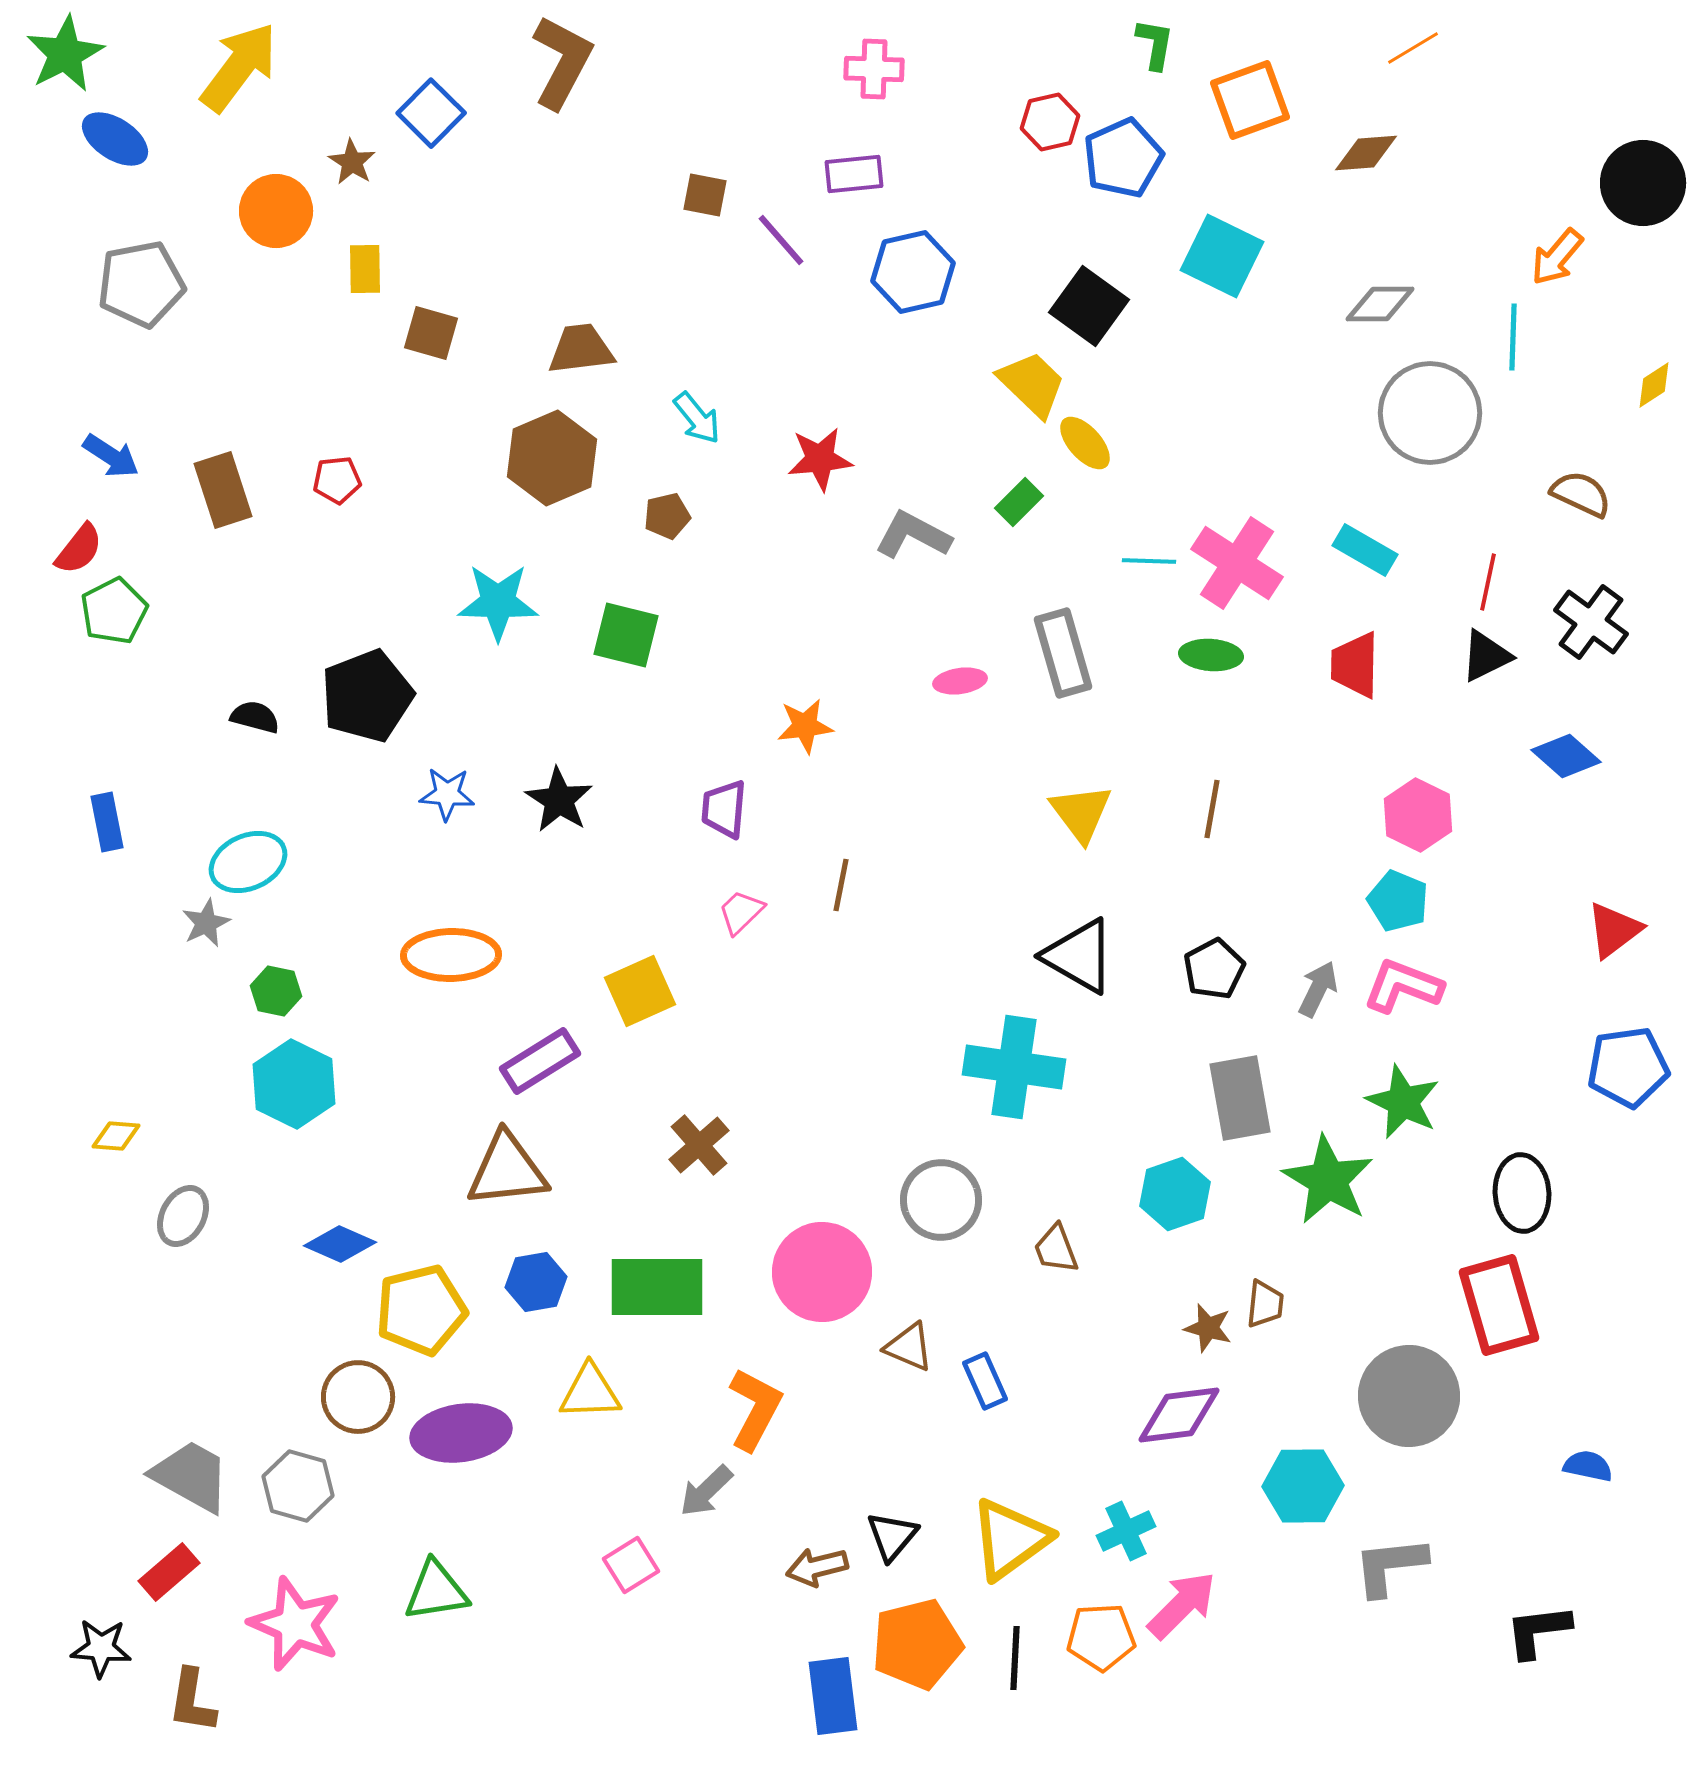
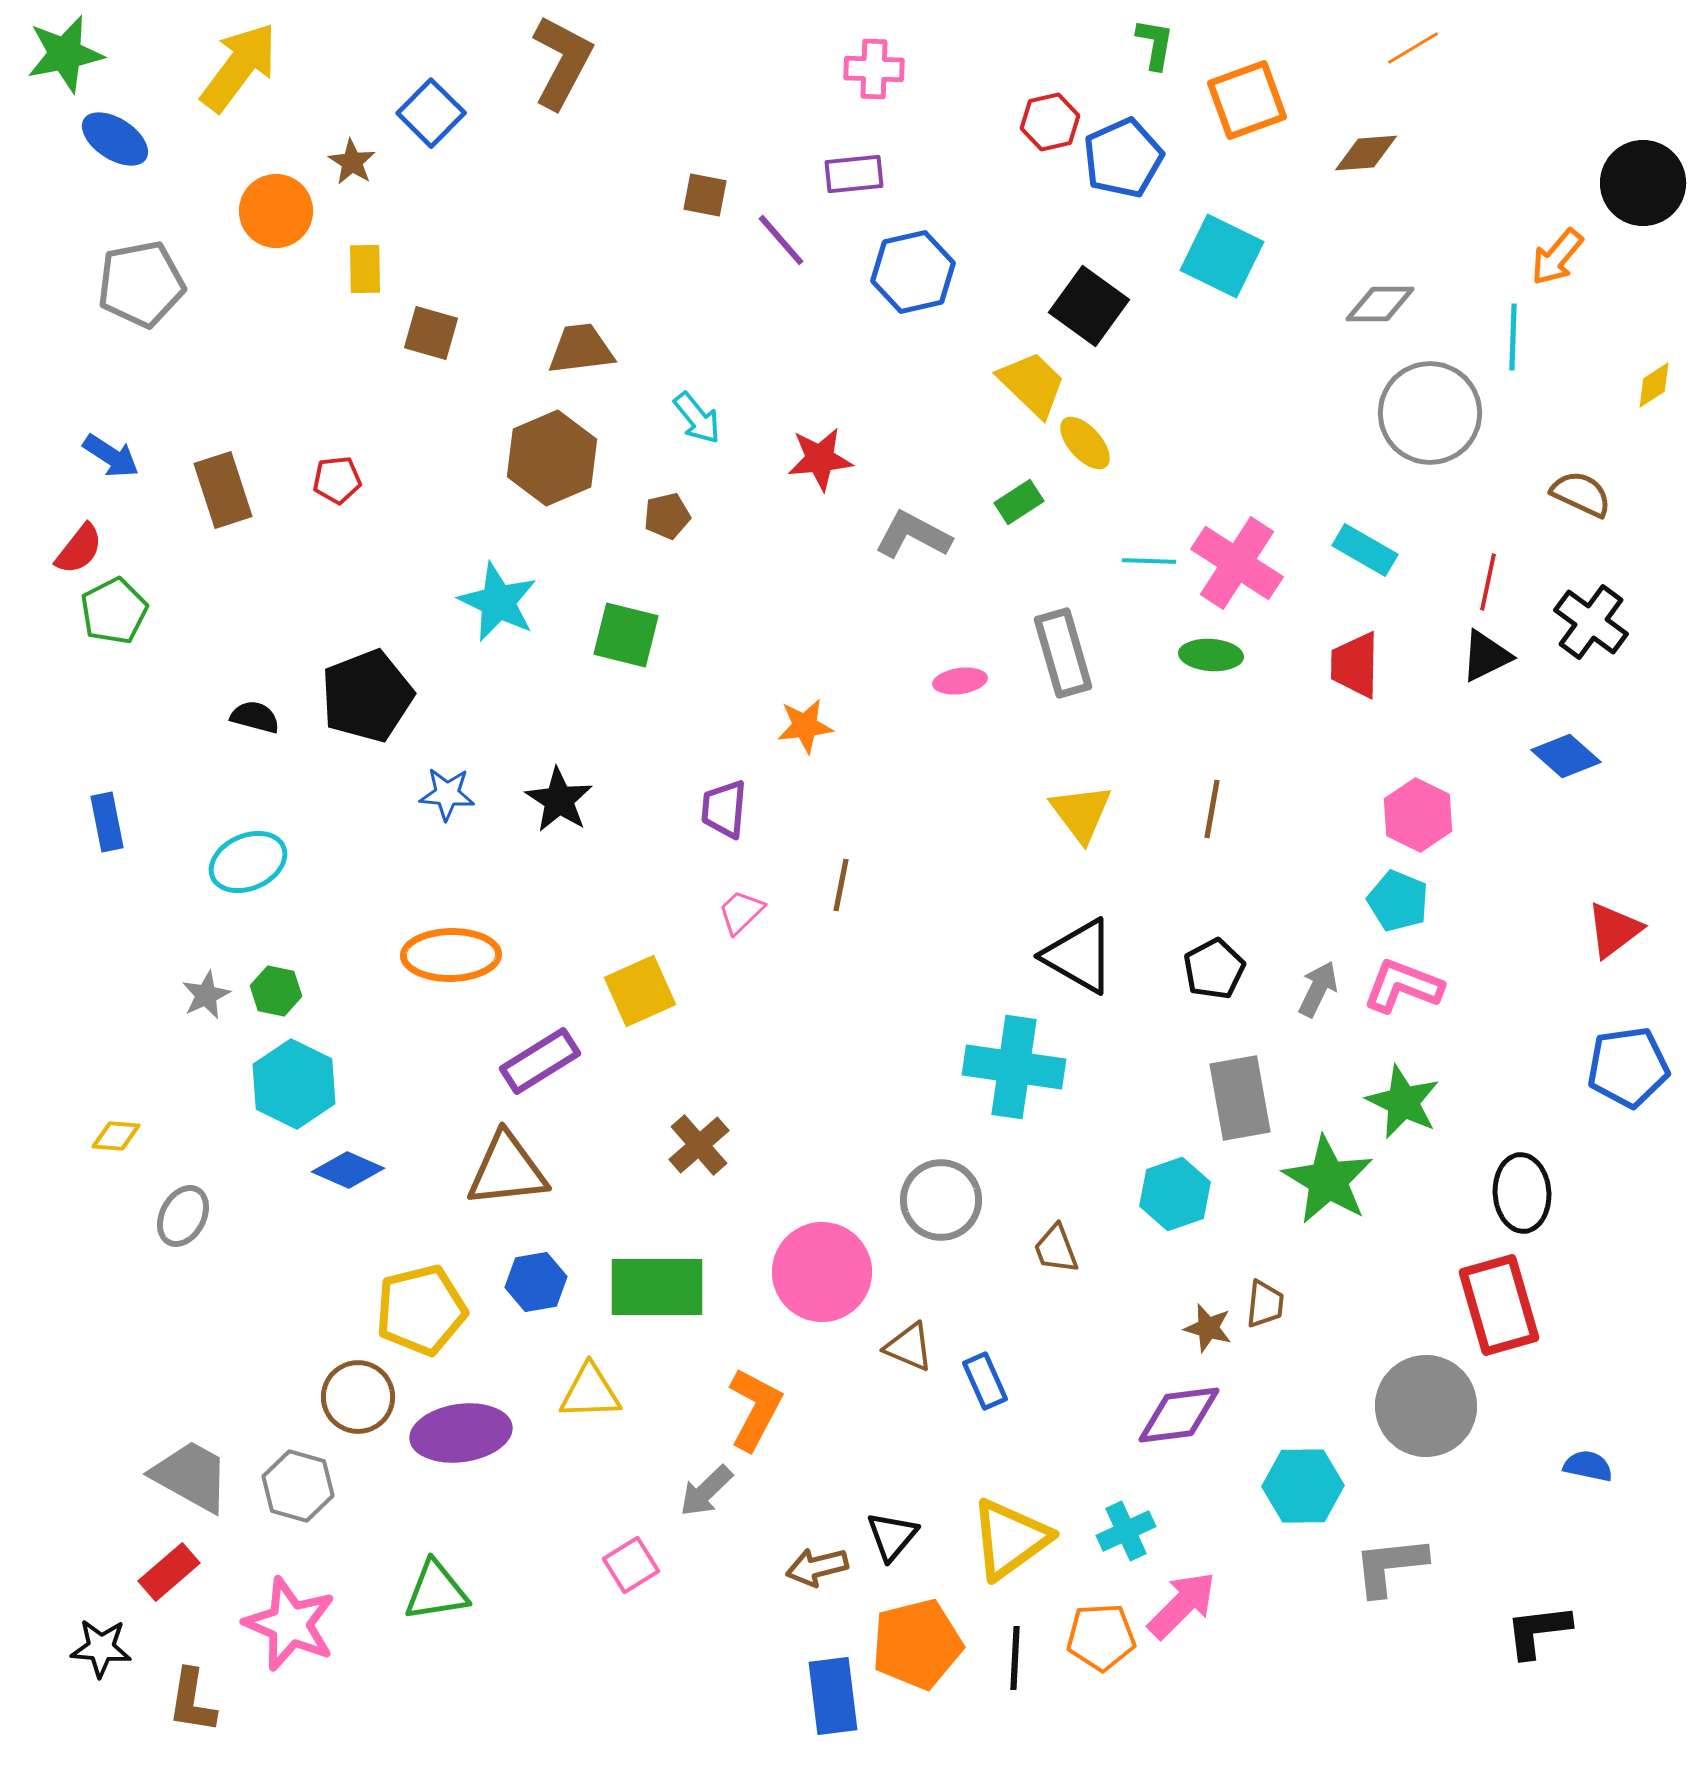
green star at (65, 54): rotated 16 degrees clockwise
orange square at (1250, 100): moved 3 px left
green rectangle at (1019, 502): rotated 12 degrees clockwise
cyan star at (498, 602): rotated 24 degrees clockwise
gray star at (206, 923): moved 72 px down
blue diamond at (340, 1244): moved 8 px right, 74 px up
gray circle at (1409, 1396): moved 17 px right, 10 px down
pink star at (295, 1624): moved 5 px left
